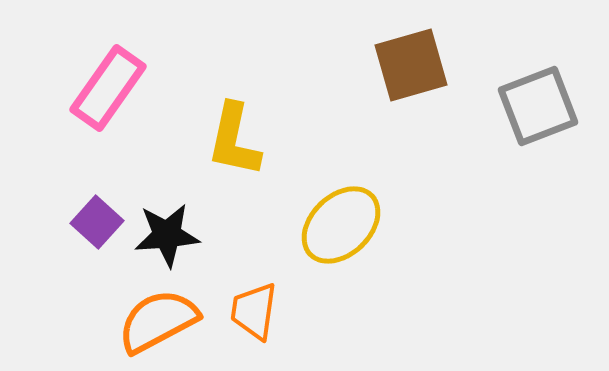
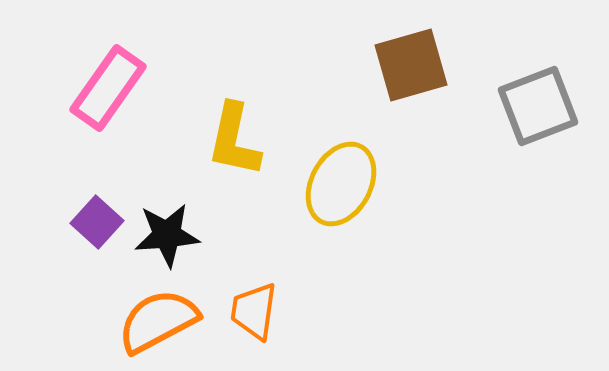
yellow ellipse: moved 41 px up; rotated 18 degrees counterclockwise
